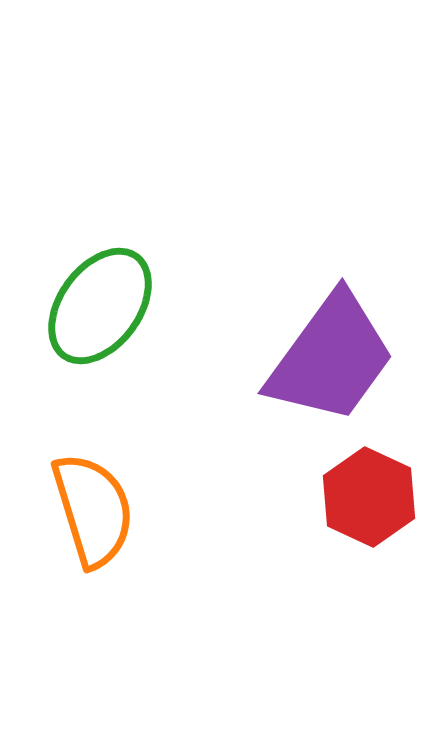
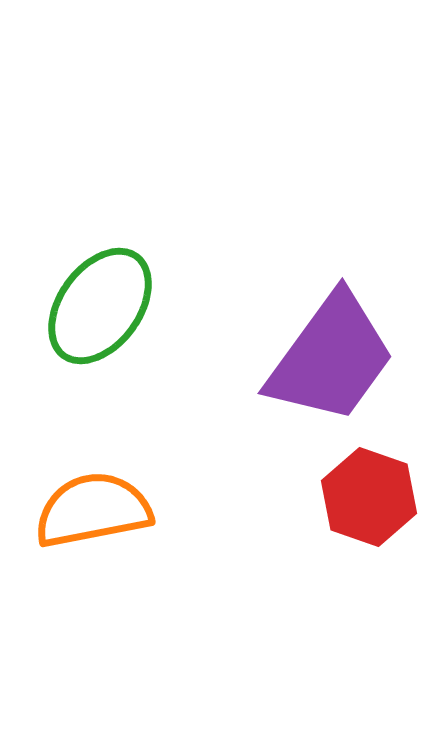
red hexagon: rotated 6 degrees counterclockwise
orange semicircle: rotated 84 degrees counterclockwise
